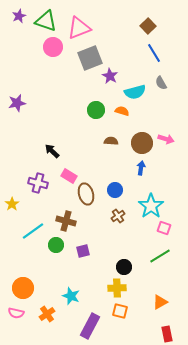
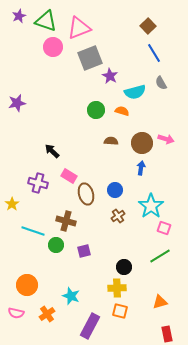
cyan line at (33, 231): rotated 55 degrees clockwise
purple square at (83, 251): moved 1 px right
orange circle at (23, 288): moved 4 px right, 3 px up
orange triangle at (160, 302): rotated 14 degrees clockwise
